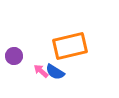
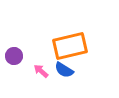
blue semicircle: moved 9 px right, 2 px up
